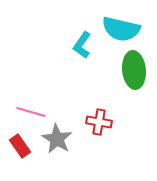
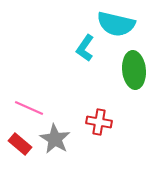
cyan semicircle: moved 5 px left, 5 px up
cyan L-shape: moved 3 px right, 3 px down
pink line: moved 2 px left, 4 px up; rotated 8 degrees clockwise
gray star: moved 2 px left
red rectangle: moved 2 px up; rotated 15 degrees counterclockwise
